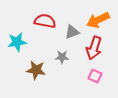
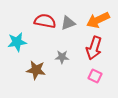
gray triangle: moved 4 px left, 9 px up
